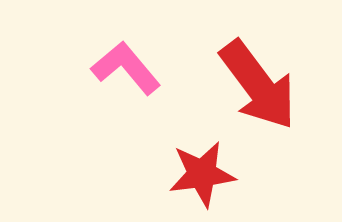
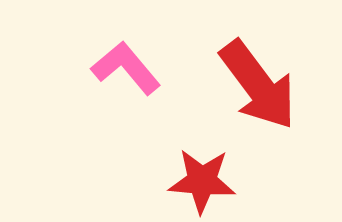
red star: moved 7 px down; rotated 12 degrees clockwise
